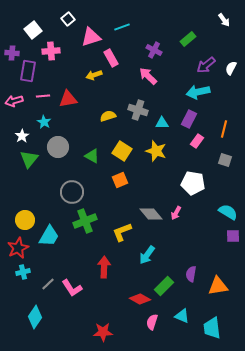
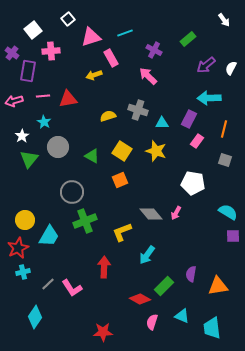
cyan line at (122, 27): moved 3 px right, 6 px down
purple cross at (12, 53): rotated 32 degrees clockwise
cyan arrow at (198, 92): moved 11 px right, 6 px down; rotated 10 degrees clockwise
